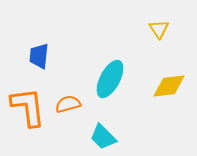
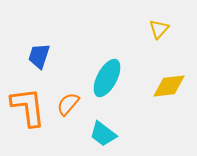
yellow triangle: rotated 15 degrees clockwise
blue trapezoid: rotated 12 degrees clockwise
cyan ellipse: moved 3 px left, 1 px up
orange semicircle: rotated 35 degrees counterclockwise
cyan trapezoid: moved 3 px up; rotated 8 degrees counterclockwise
